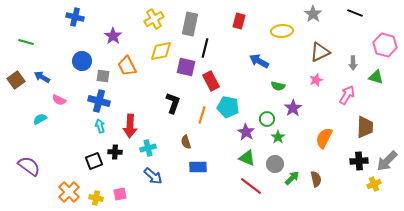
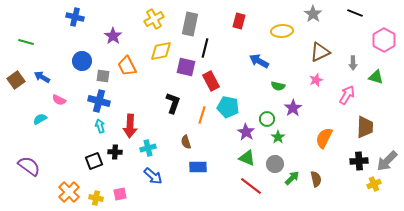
pink hexagon at (385, 45): moved 1 px left, 5 px up; rotated 15 degrees clockwise
